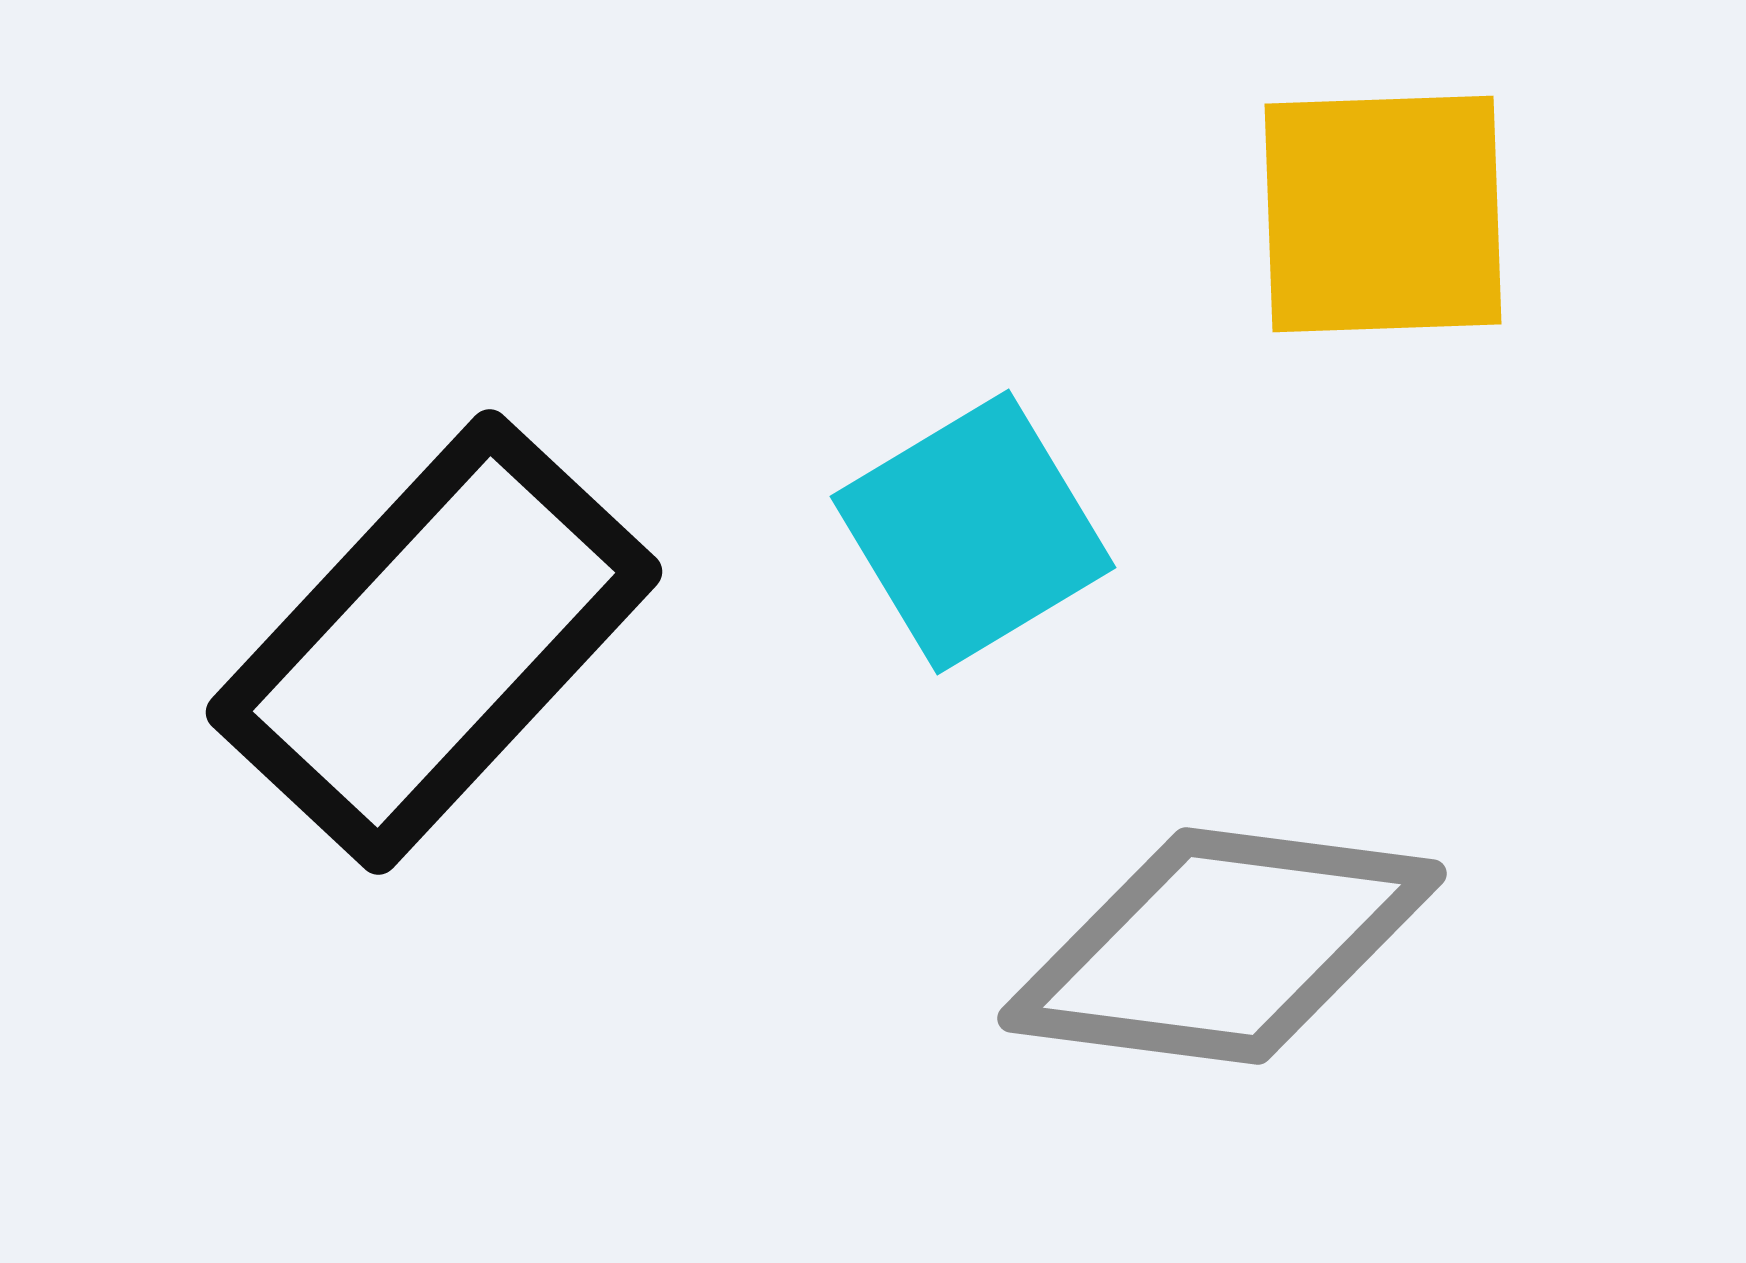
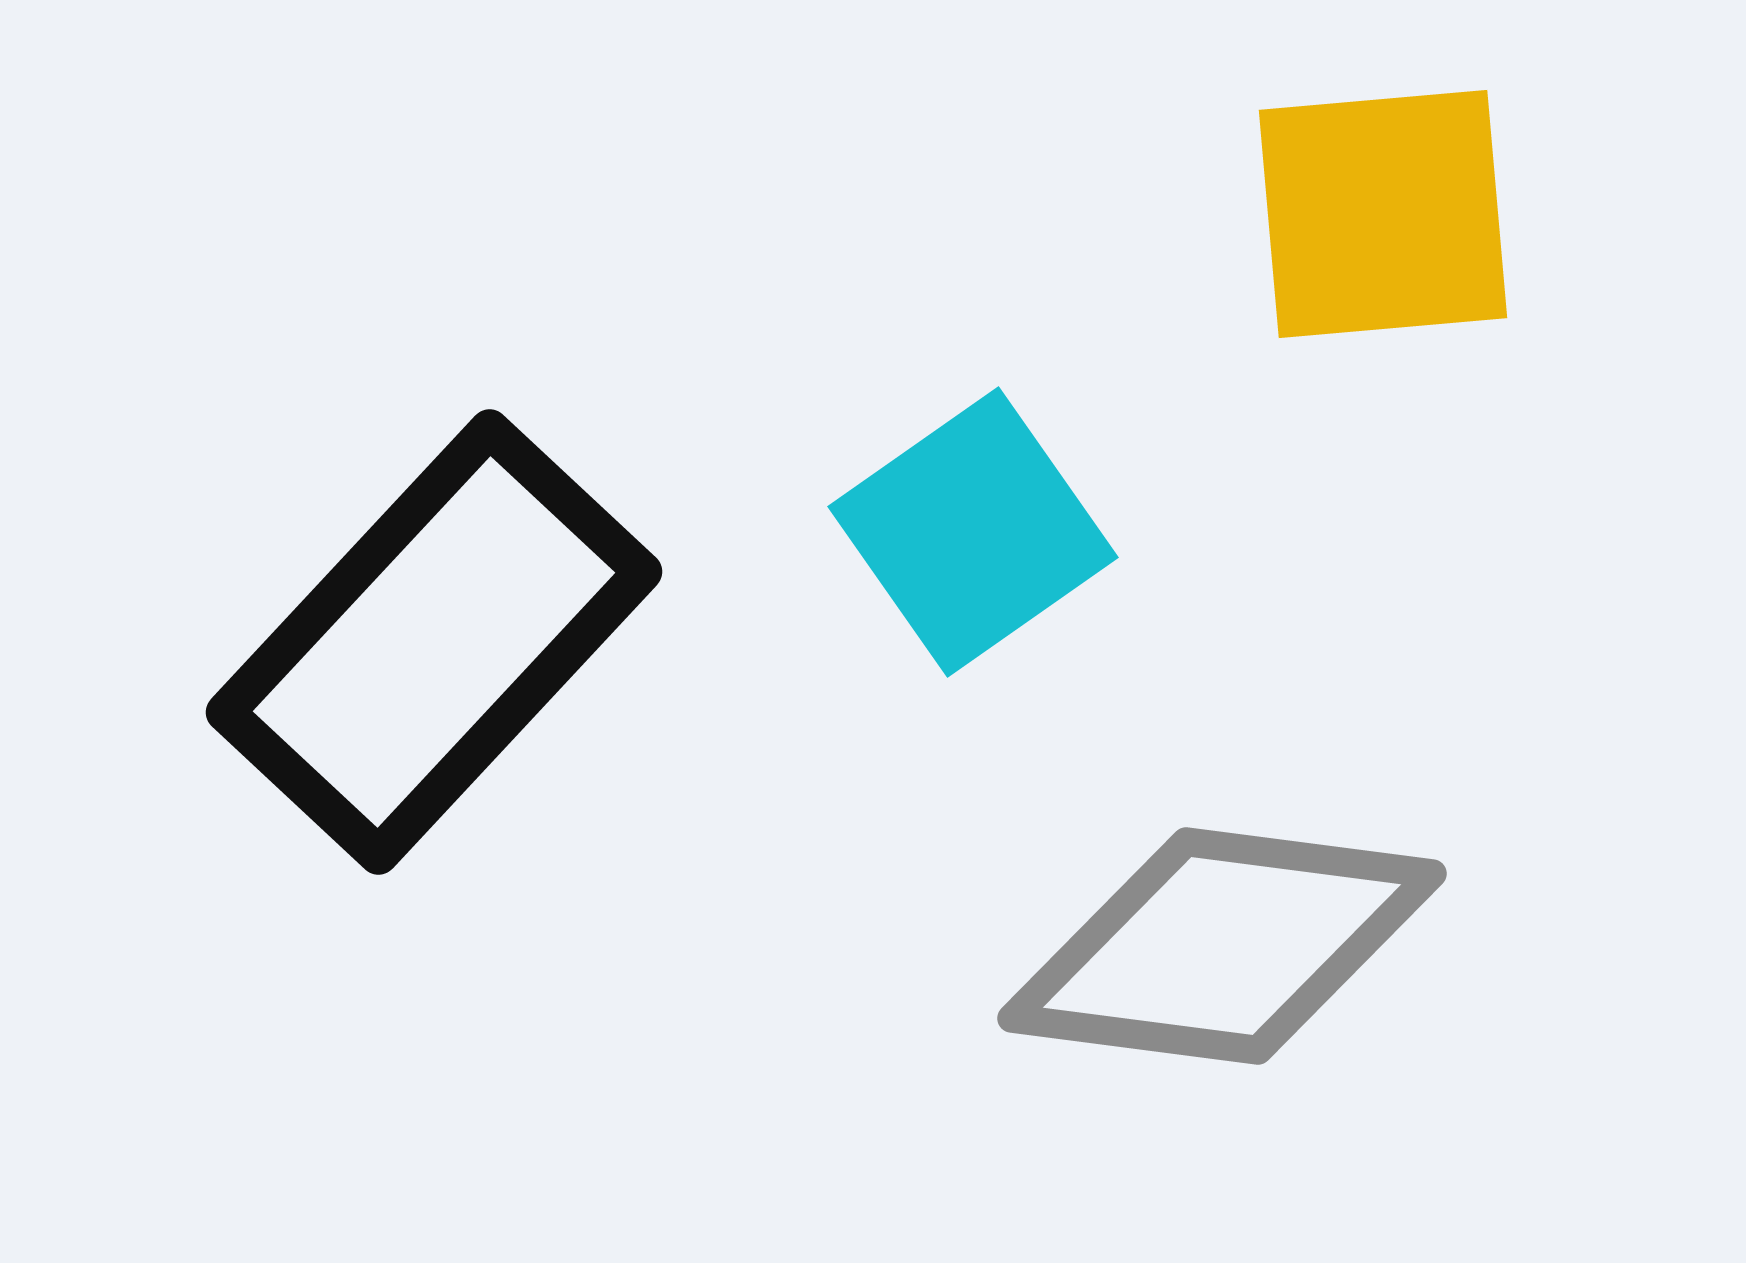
yellow square: rotated 3 degrees counterclockwise
cyan square: rotated 4 degrees counterclockwise
